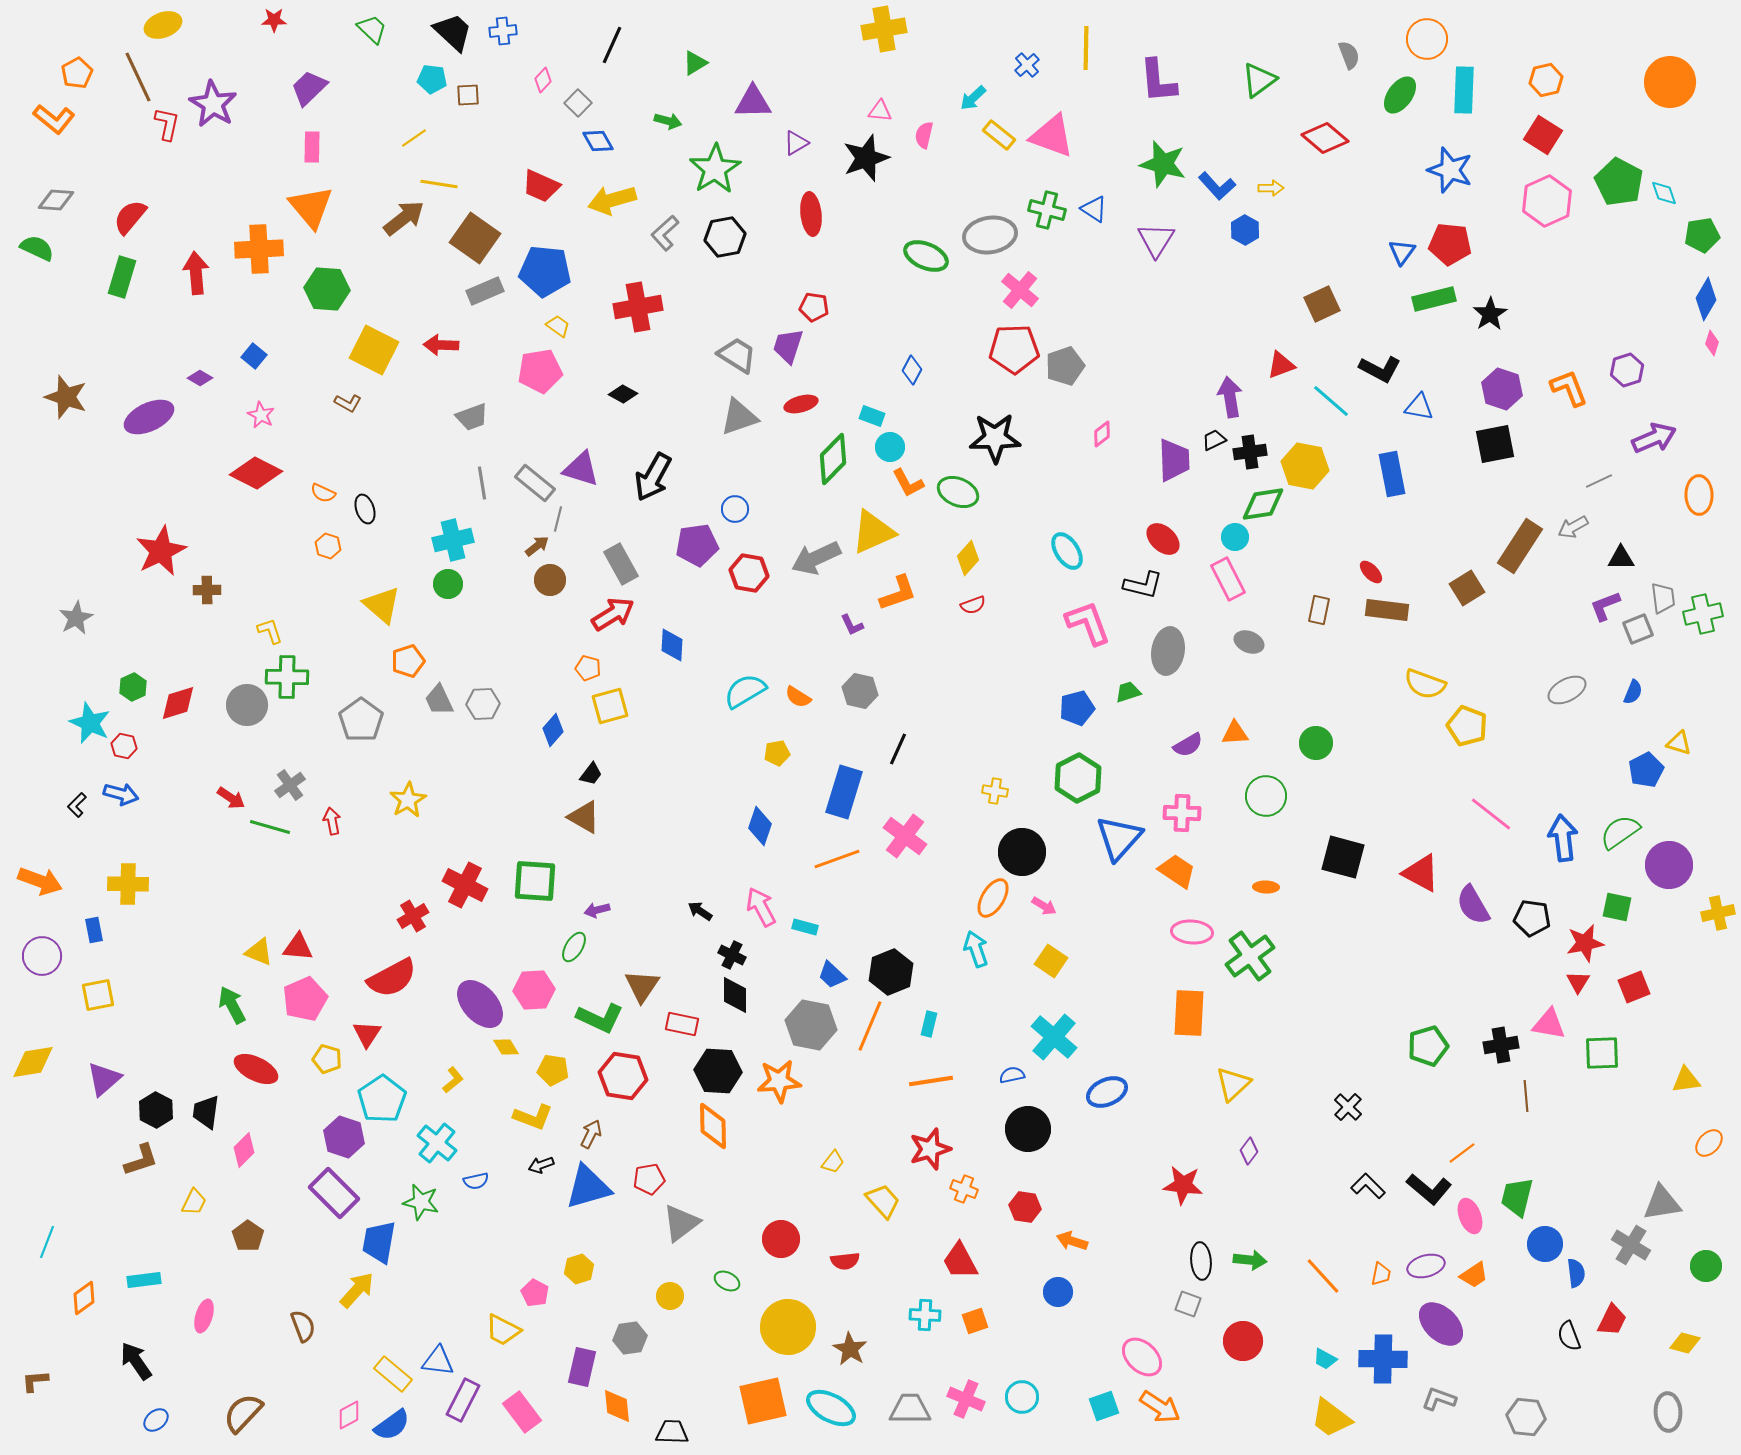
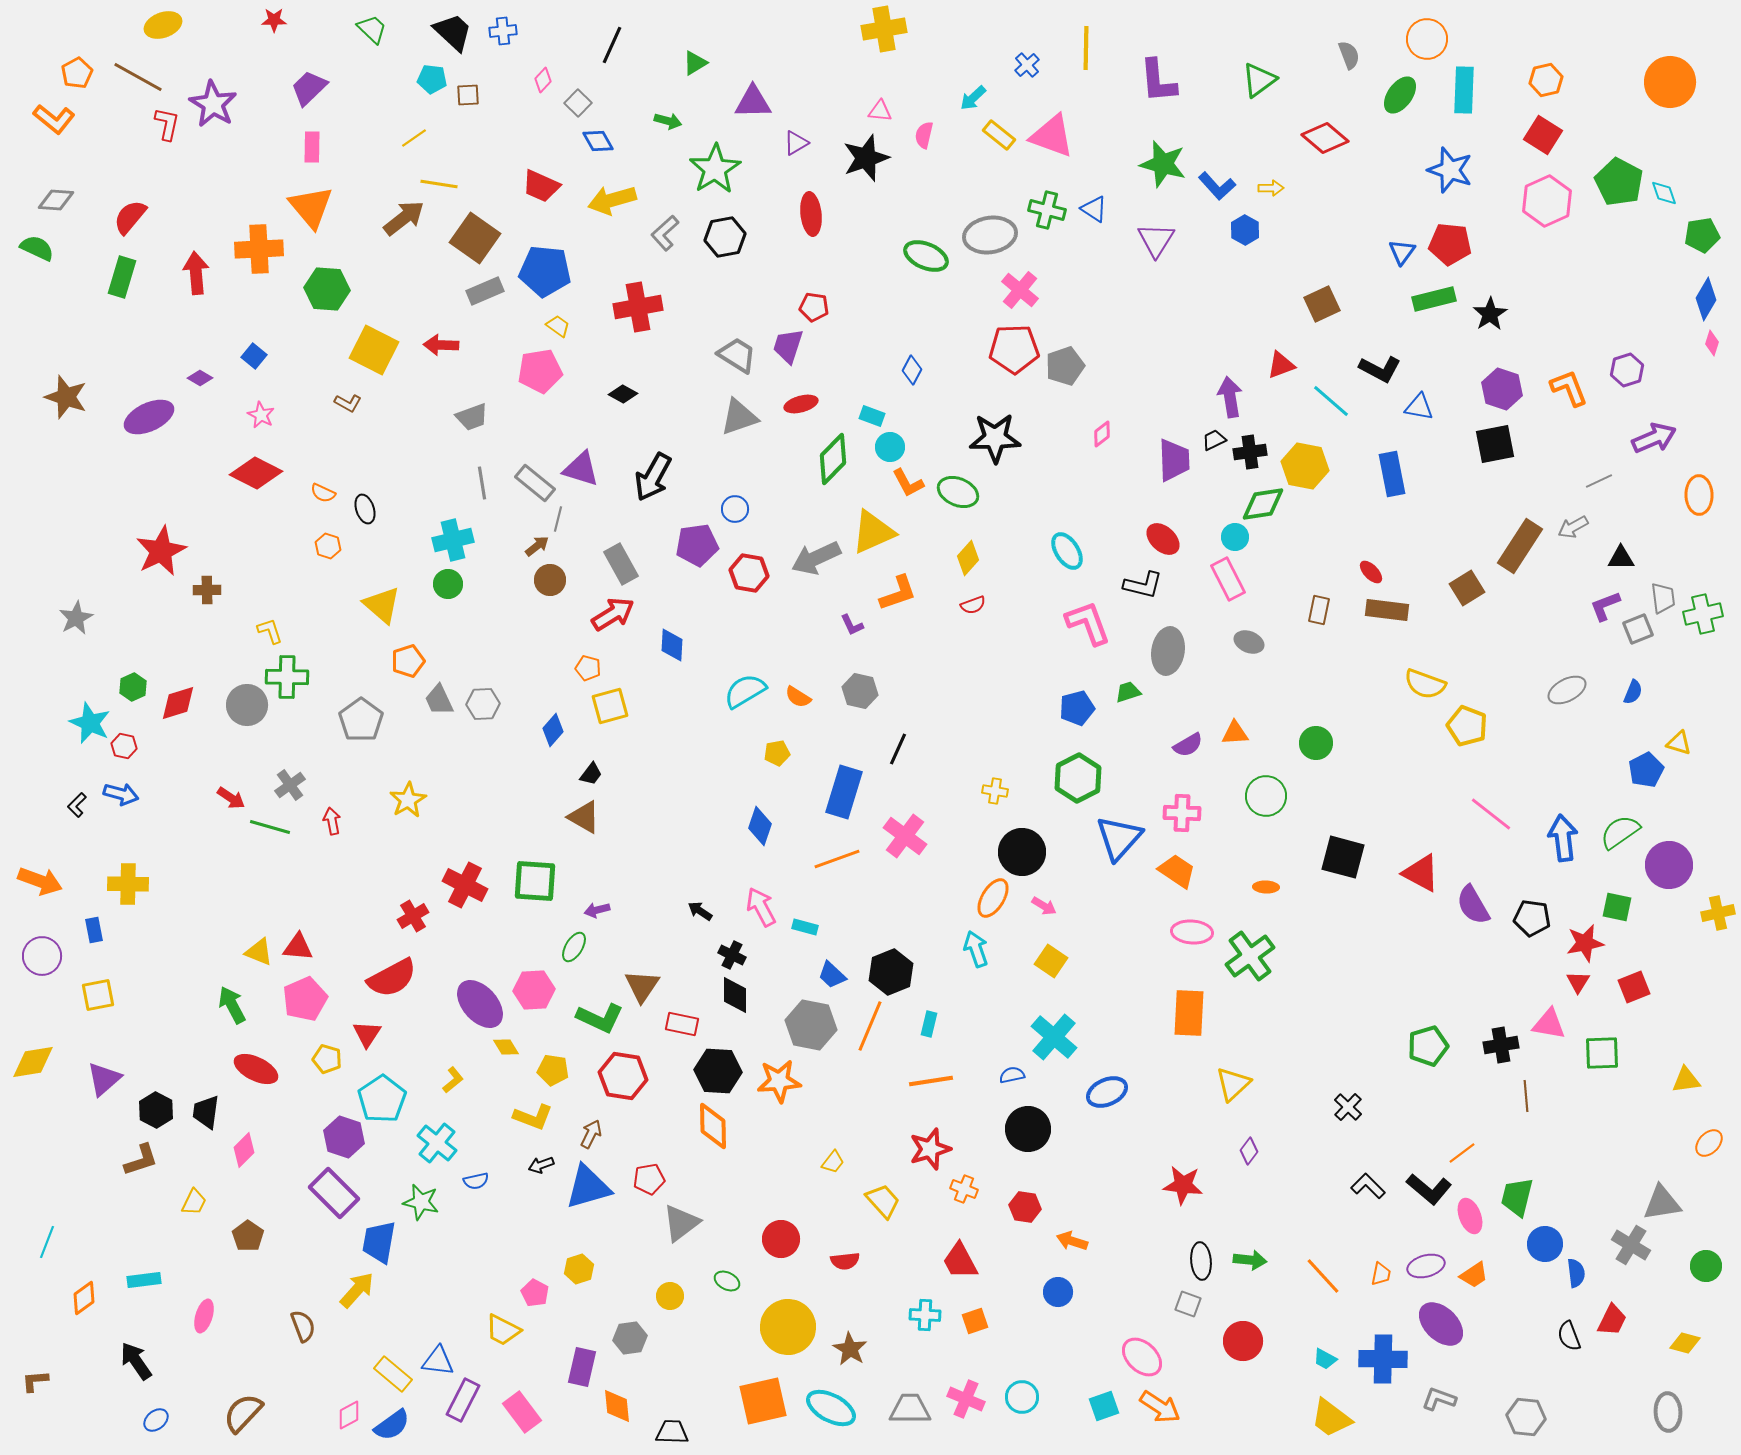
brown line at (138, 77): rotated 36 degrees counterclockwise
